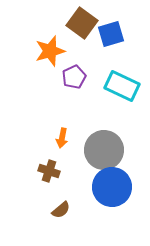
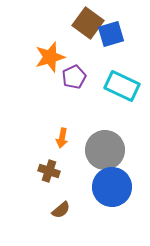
brown square: moved 6 px right
orange star: moved 6 px down
gray circle: moved 1 px right
